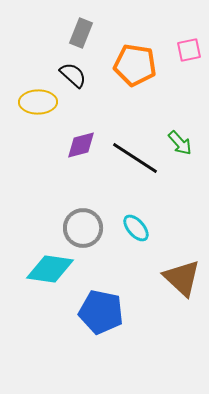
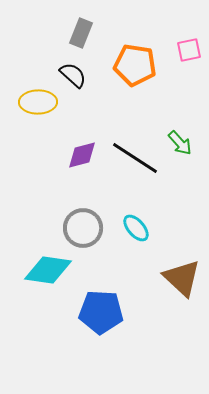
purple diamond: moved 1 px right, 10 px down
cyan diamond: moved 2 px left, 1 px down
blue pentagon: rotated 9 degrees counterclockwise
